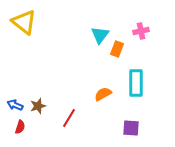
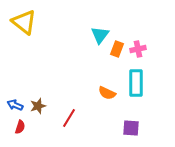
pink cross: moved 3 px left, 18 px down
orange semicircle: moved 4 px right, 1 px up; rotated 126 degrees counterclockwise
